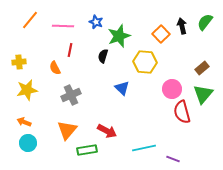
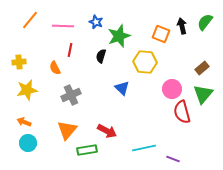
orange square: rotated 24 degrees counterclockwise
black semicircle: moved 2 px left
